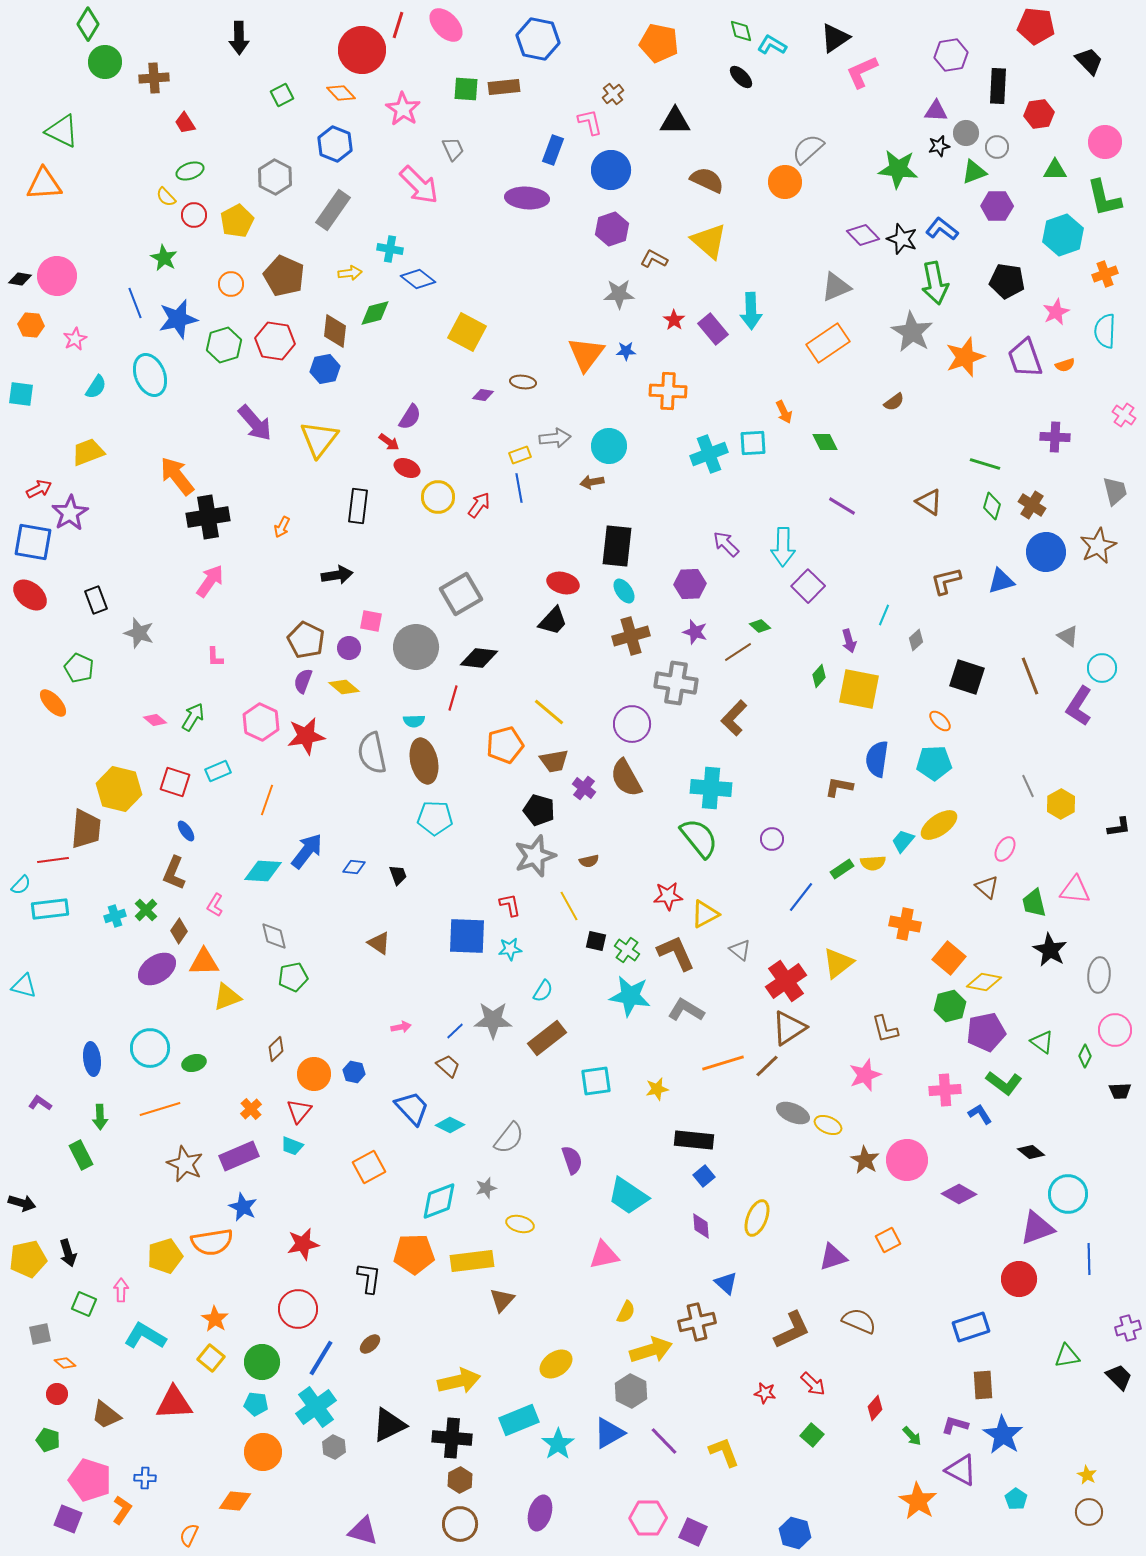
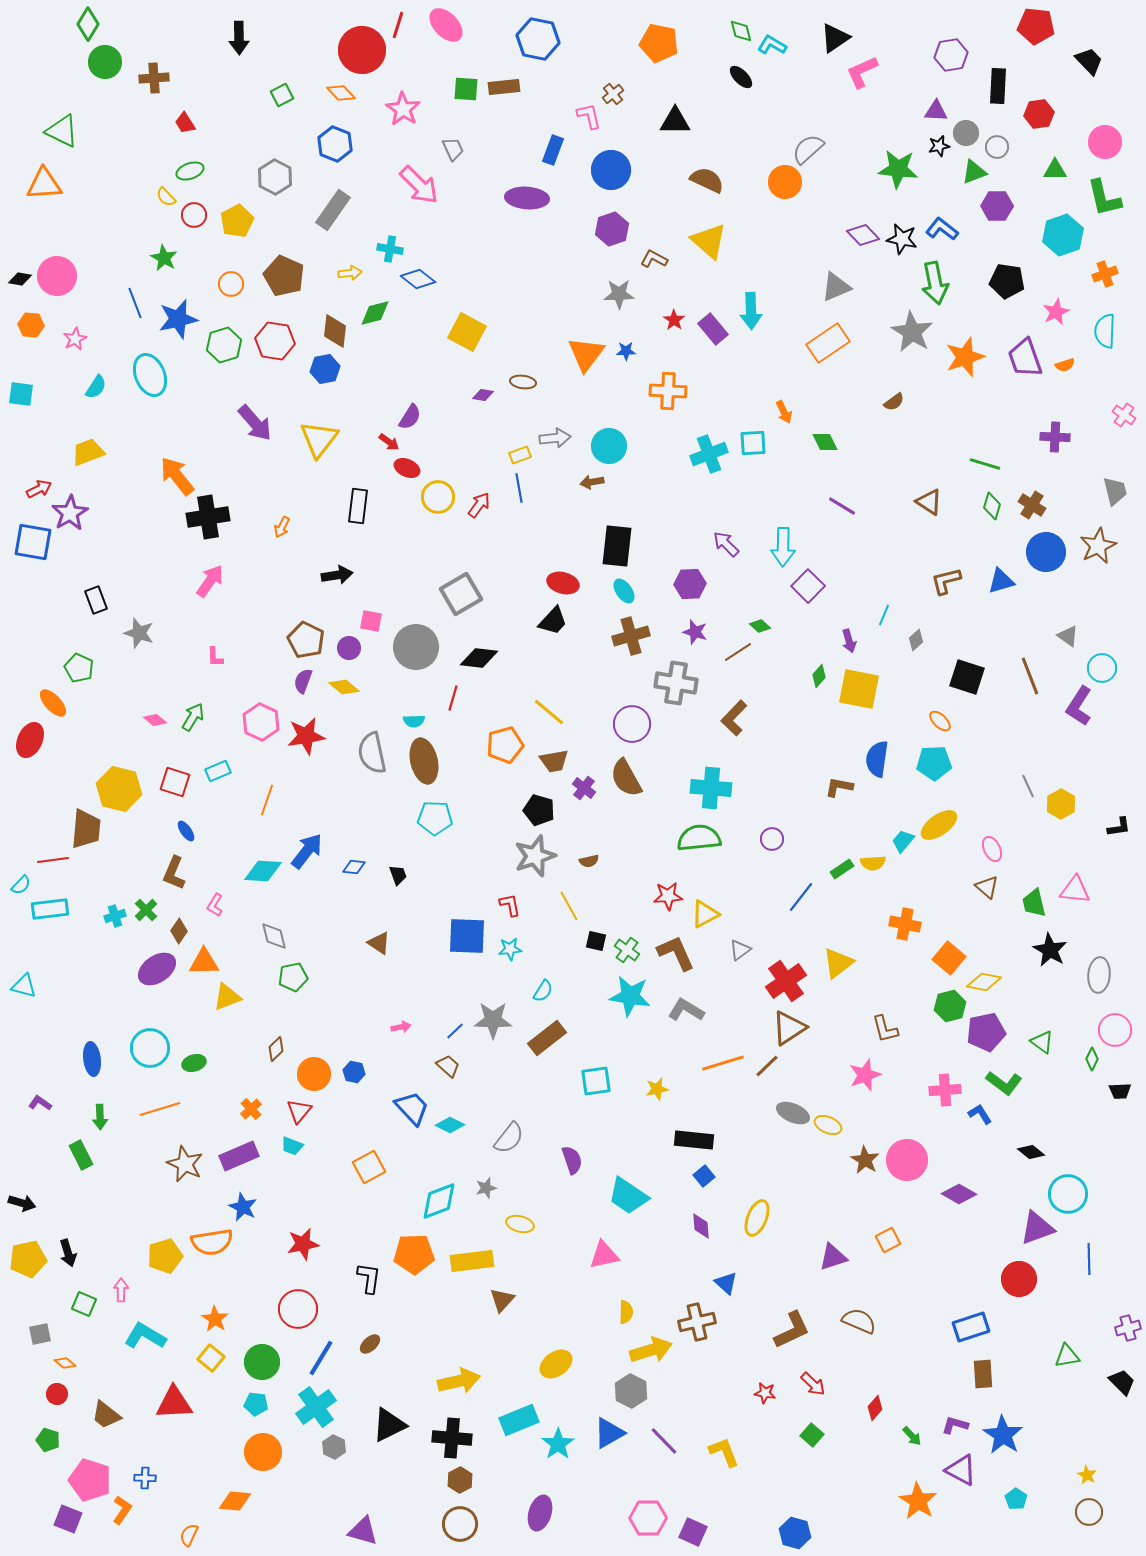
pink L-shape at (590, 122): moved 1 px left, 6 px up
black star at (902, 239): rotated 8 degrees counterclockwise
red ellipse at (30, 595): moved 145 px down; rotated 76 degrees clockwise
green semicircle at (699, 838): rotated 57 degrees counterclockwise
pink ellipse at (1005, 849): moved 13 px left; rotated 55 degrees counterclockwise
gray triangle at (740, 950): rotated 45 degrees clockwise
green diamond at (1085, 1056): moved 7 px right, 3 px down
yellow semicircle at (626, 1312): rotated 25 degrees counterclockwise
black trapezoid at (1119, 1377): moved 3 px right, 5 px down
brown rectangle at (983, 1385): moved 11 px up
